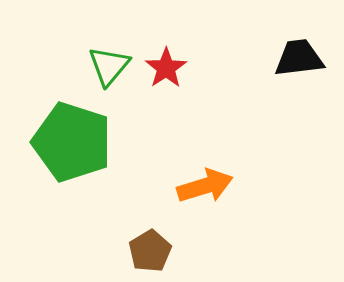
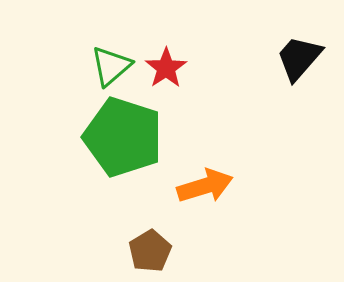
black trapezoid: rotated 42 degrees counterclockwise
green triangle: moved 2 px right; rotated 9 degrees clockwise
green pentagon: moved 51 px right, 5 px up
